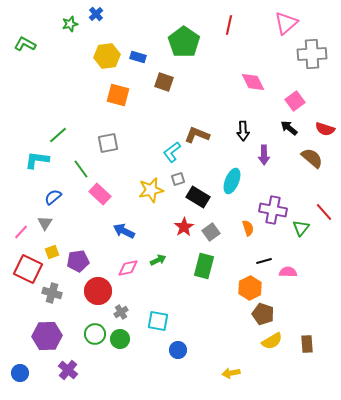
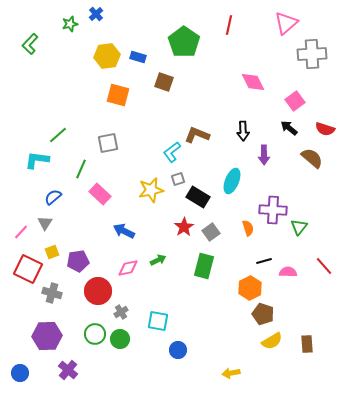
green L-shape at (25, 44): moved 5 px right; rotated 75 degrees counterclockwise
green line at (81, 169): rotated 60 degrees clockwise
purple cross at (273, 210): rotated 8 degrees counterclockwise
red line at (324, 212): moved 54 px down
green triangle at (301, 228): moved 2 px left, 1 px up
